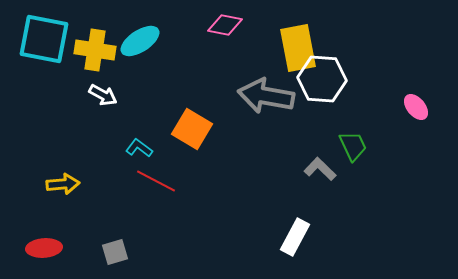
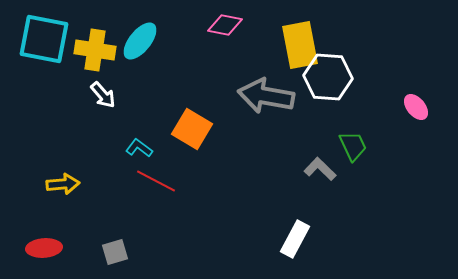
cyan ellipse: rotated 18 degrees counterclockwise
yellow rectangle: moved 2 px right, 3 px up
white hexagon: moved 6 px right, 2 px up
white arrow: rotated 20 degrees clockwise
white rectangle: moved 2 px down
